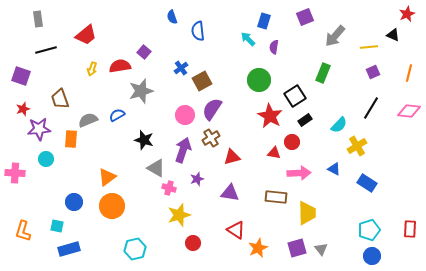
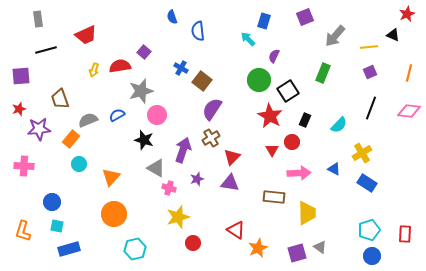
red trapezoid at (86, 35): rotated 15 degrees clockwise
purple semicircle at (274, 47): moved 9 px down; rotated 16 degrees clockwise
blue cross at (181, 68): rotated 24 degrees counterclockwise
yellow arrow at (92, 69): moved 2 px right, 1 px down
purple square at (373, 72): moved 3 px left
purple square at (21, 76): rotated 24 degrees counterclockwise
brown square at (202, 81): rotated 24 degrees counterclockwise
black square at (295, 96): moved 7 px left, 5 px up
black line at (371, 108): rotated 10 degrees counterclockwise
red star at (23, 109): moved 4 px left
pink circle at (185, 115): moved 28 px left
black rectangle at (305, 120): rotated 32 degrees counterclockwise
orange rectangle at (71, 139): rotated 36 degrees clockwise
yellow cross at (357, 146): moved 5 px right, 7 px down
red triangle at (274, 153): moved 2 px left, 3 px up; rotated 48 degrees clockwise
red triangle at (232, 157): rotated 30 degrees counterclockwise
cyan circle at (46, 159): moved 33 px right, 5 px down
pink cross at (15, 173): moved 9 px right, 7 px up
orange triangle at (107, 177): moved 4 px right; rotated 12 degrees counterclockwise
purple triangle at (230, 193): moved 10 px up
brown rectangle at (276, 197): moved 2 px left
blue circle at (74, 202): moved 22 px left
orange circle at (112, 206): moved 2 px right, 8 px down
yellow star at (179, 215): moved 1 px left, 2 px down
red rectangle at (410, 229): moved 5 px left, 5 px down
purple square at (297, 248): moved 5 px down
gray triangle at (321, 249): moved 1 px left, 2 px up; rotated 16 degrees counterclockwise
